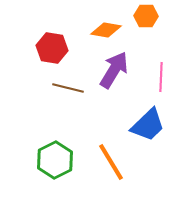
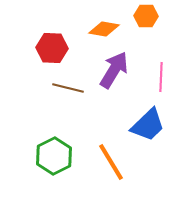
orange diamond: moved 2 px left, 1 px up
red hexagon: rotated 8 degrees counterclockwise
green hexagon: moved 1 px left, 4 px up
